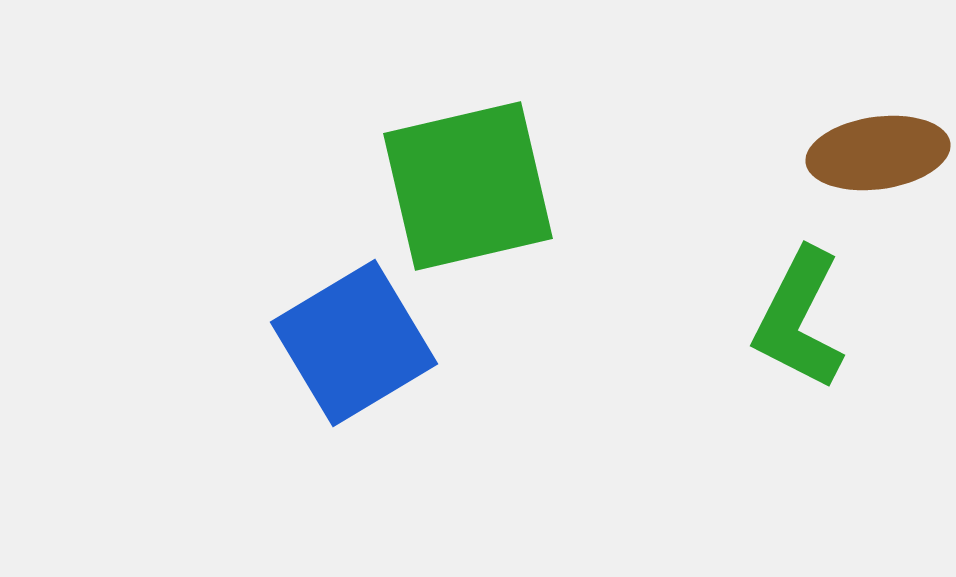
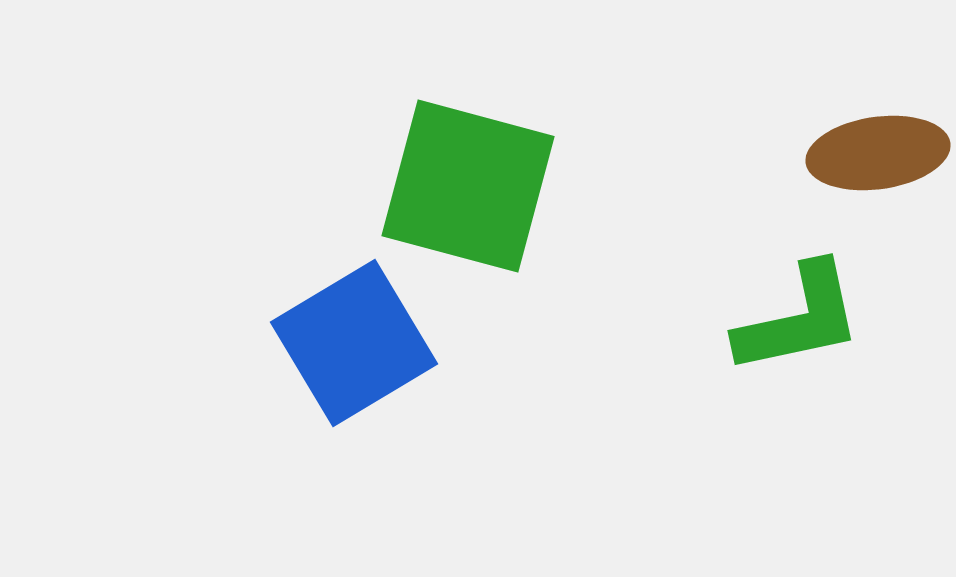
green square: rotated 28 degrees clockwise
green L-shape: rotated 129 degrees counterclockwise
